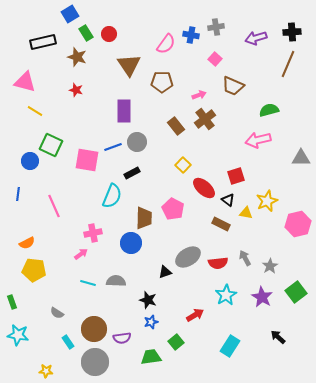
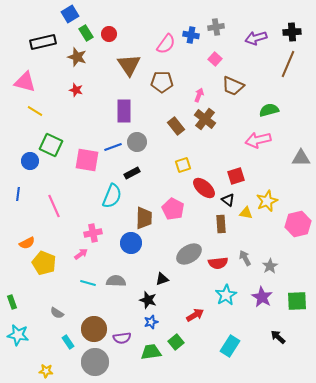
pink arrow at (199, 95): rotated 48 degrees counterclockwise
brown cross at (205, 119): rotated 15 degrees counterclockwise
yellow square at (183, 165): rotated 28 degrees clockwise
brown rectangle at (221, 224): rotated 60 degrees clockwise
gray ellipse at (188, 257): moved 1 px right, 3 px up
yellow pentagon at (34, 270): moved 10 px right, 7 px up; rotated 15 degrees clockwise
black triangle at (165, 272): moved 3 px left, 7 px down
green square at (296, 292): moved 1 px right, 9 px down; rotated 35 degrees clockwise
green trapezoid at (151, 357): moved 5 px up
